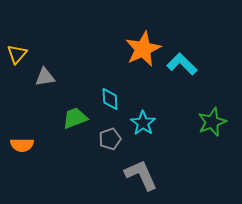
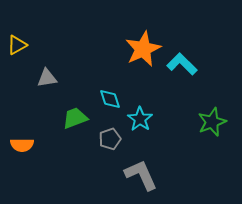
yellow triangle: moved 9 px up; rotated 20 degrees clockwise
gray triangle: moved 2 px right, 1 px down
cyan diamond: rotated 15 degrees counterclockwise
cyan star: moved 3 px left, 4 px up
